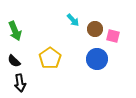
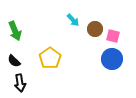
blue circle: moved 15 px right
